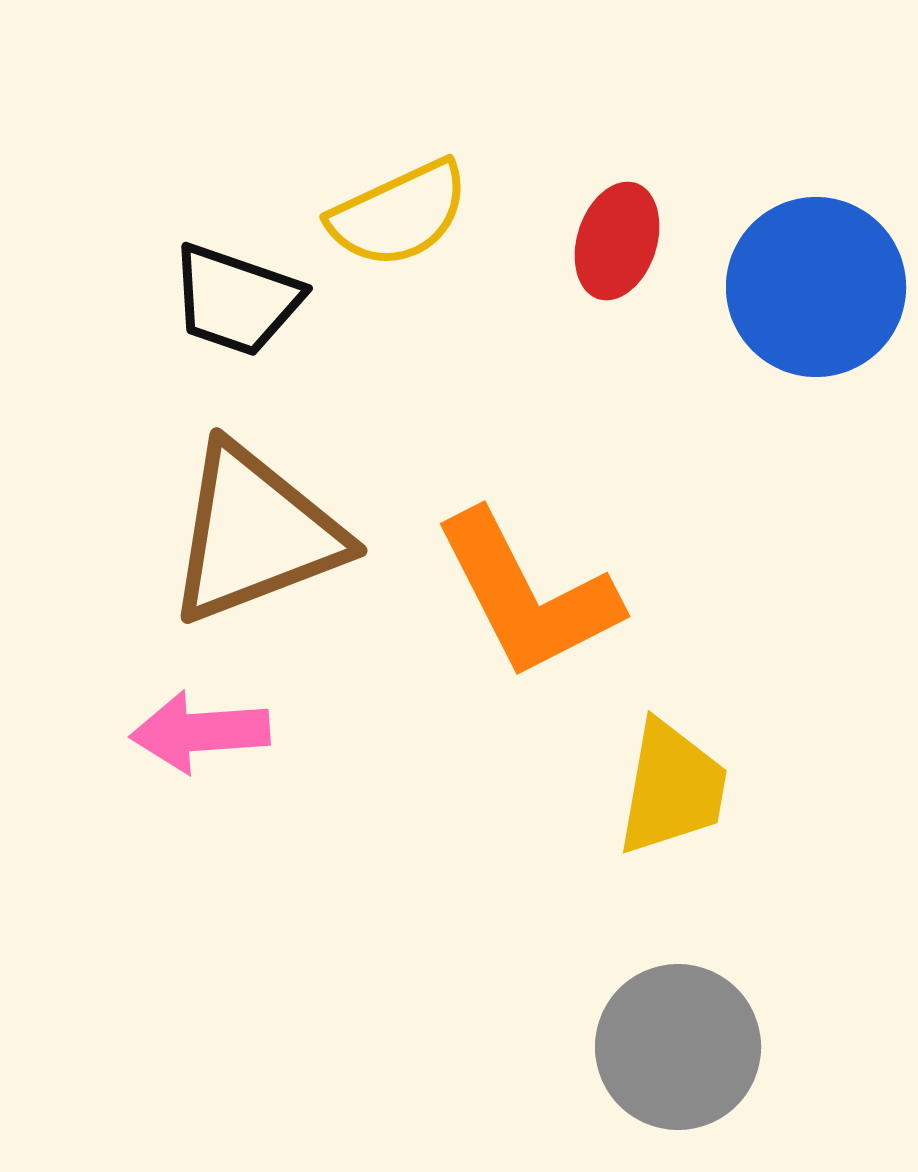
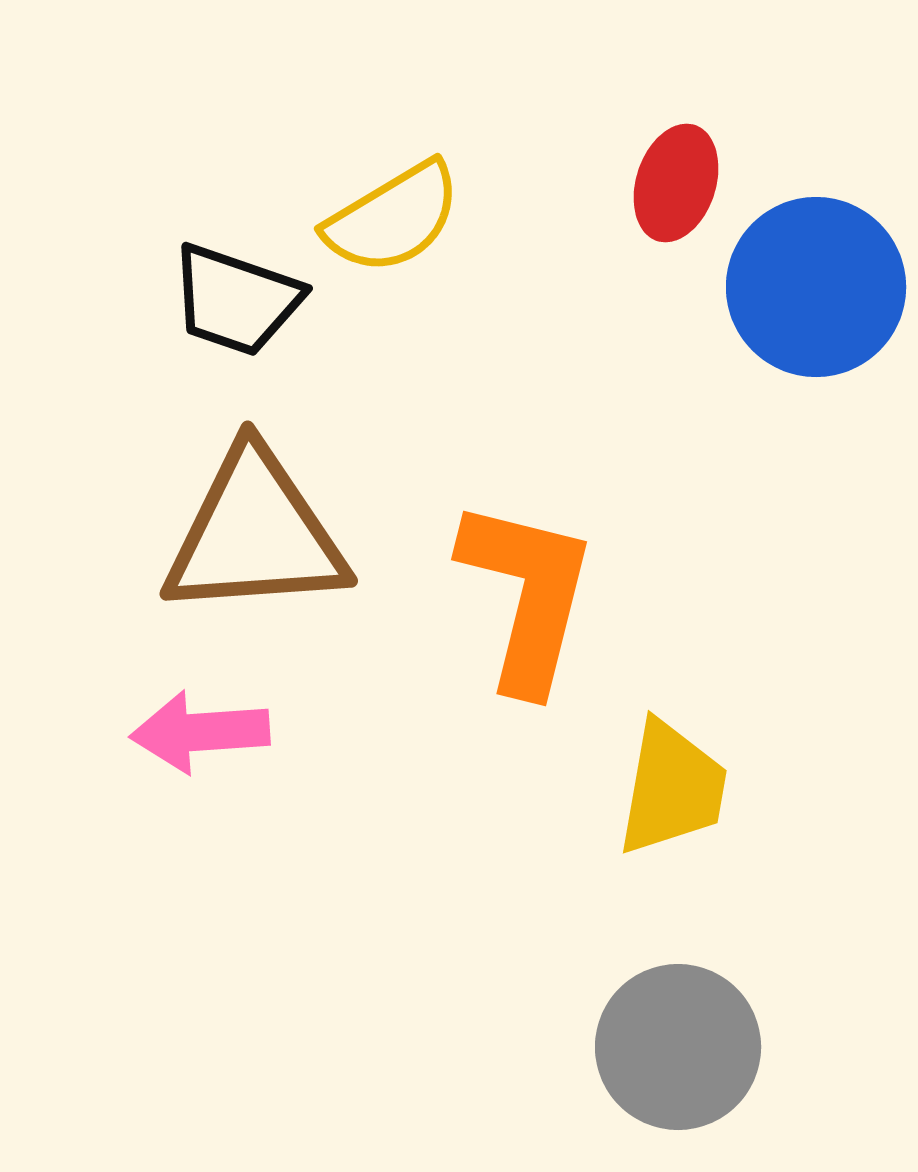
yellow semicircle: moved 6 px left, 4 px down; rotated 6 degrees counterclockwise
red ellipse: moved 59 px right, 58 px up
brown triangle: rotated 17 degrees clockwise
orange L-shape: rotated 139 degrees counterclockwise
